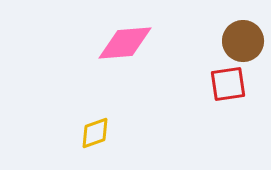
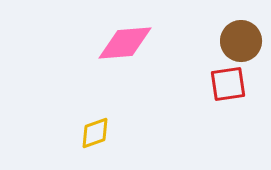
brown circle: moved 2 px left
